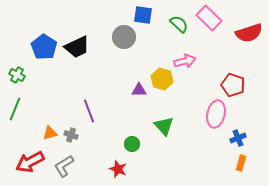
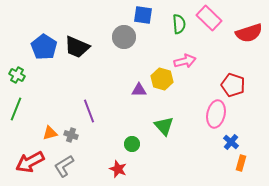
green semicircle: rotated 42 degrees clockwise
black trapezoid: rotated 48 degrees clockwise
green line: moved 1 px right
blue cross: moved 7 px left, 4 px down; rotated 28 degrees counterclockwise
